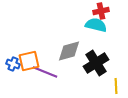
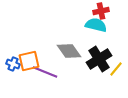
gray diamond: rotated 70 degrees clockwise
black cross: moved 3 px right, 4 px up
yellow line: moved 17 px up; rotated 42 degrees clockwise
